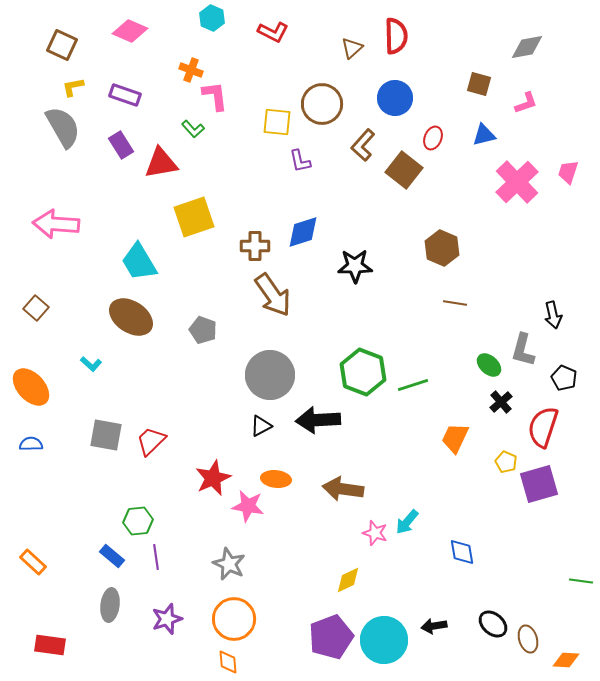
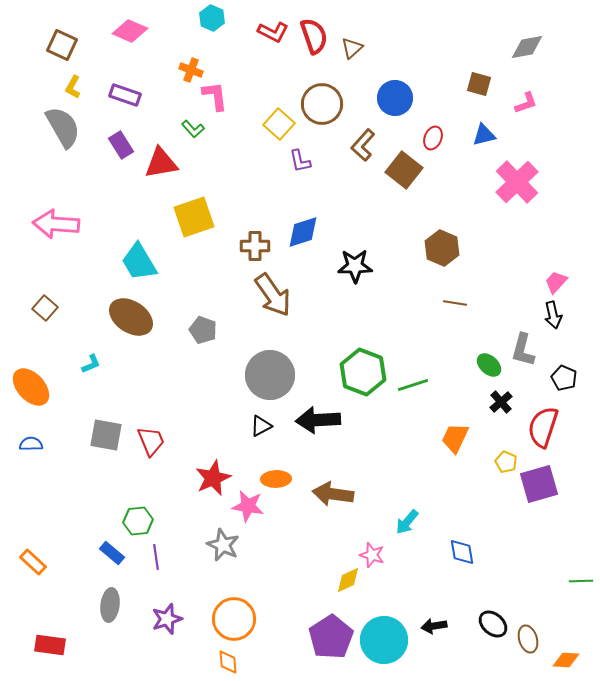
red semicircle at (396, 36): moved 82 px left; rotated 18 degrees counterclockwise
yellow L-shape at (73, 87): rotated 50 degrees counterclockwise
yellow square at (277, 122): moved 2 px right, 2 px down; rotated 36 degrees clockwise
pink trapezoid at (568, 172): moved 12 px left, 110 px down; rotated 25 degrees clockwise
brown square at (36, 308): moved 9 px right
cyan L-shape at (91, 364): rotated 65 degrees counterclockwise
red trapezoid at (151, 441): rotated 112 degrees clockwise
orange ellipse at (276, 479): rotated 8 degrees counterclockwise
brown arrow at (343, 489): moved 10 px left, 5 px down
pink star at (375, 533): moved 3 px left, 22 px down
blue rectangle at (112, 556): moved 3 px up
gray star at (229, 564): moved 6 px left, 19 px up
green line at (581, 581): rotated 10 degrees counterclockwise
purple pentagon at (331, 637): rotated 12 degrees counterclockwise
